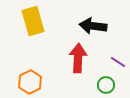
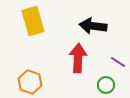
orange hexagon: rotated 15 degrees counterclockwise
